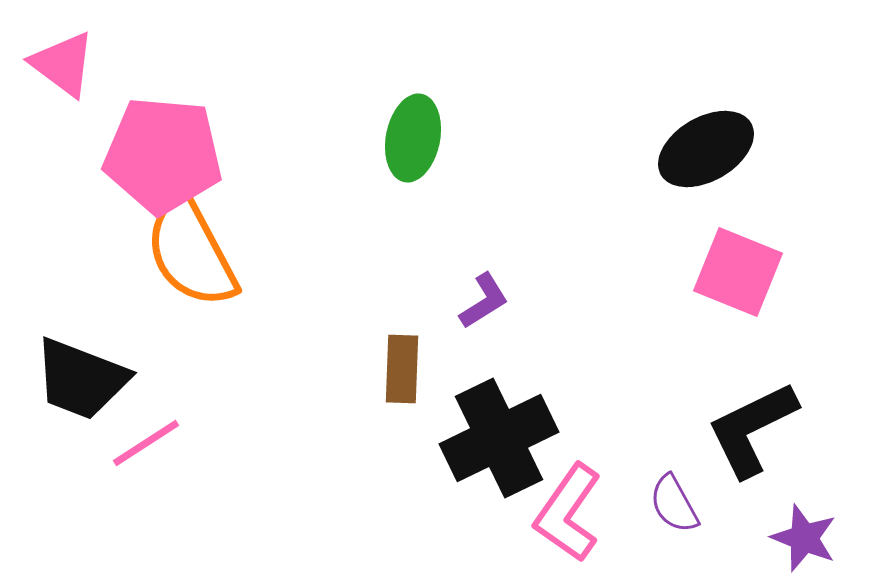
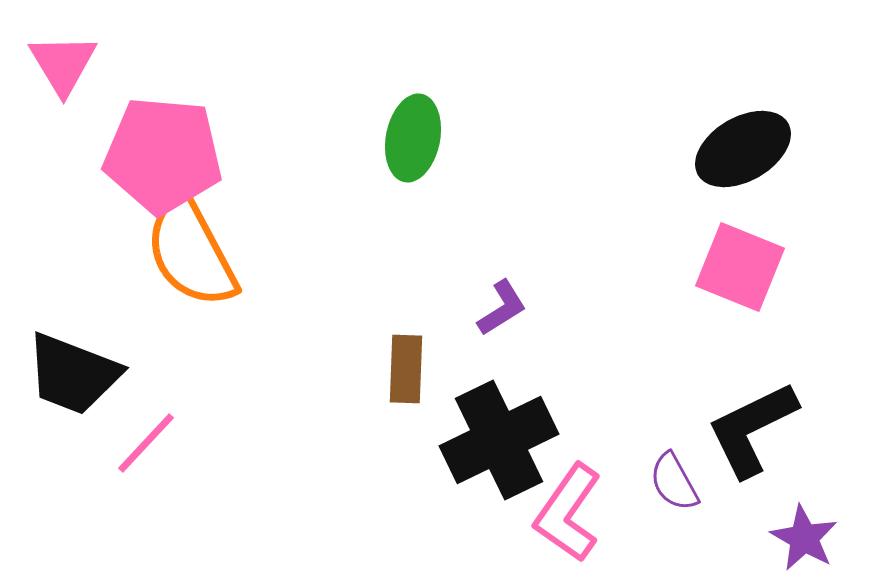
pink triangle: rotated 22 degrees clockwise
black ellipse: moved 37 px right
pink square: moved 2 px right, 5 px up
purple L-shape: moved 18 px right, 7 px down
brown rectangle: moved 4 px right
black trapezoid: moved 8 px left, 5 px up
black cross: moved 2 px down
pink line: rotated 14 degrees counterclockwise
purple semicircle: moved 22 px up
purple star: rotated 8 degrees clockwise
